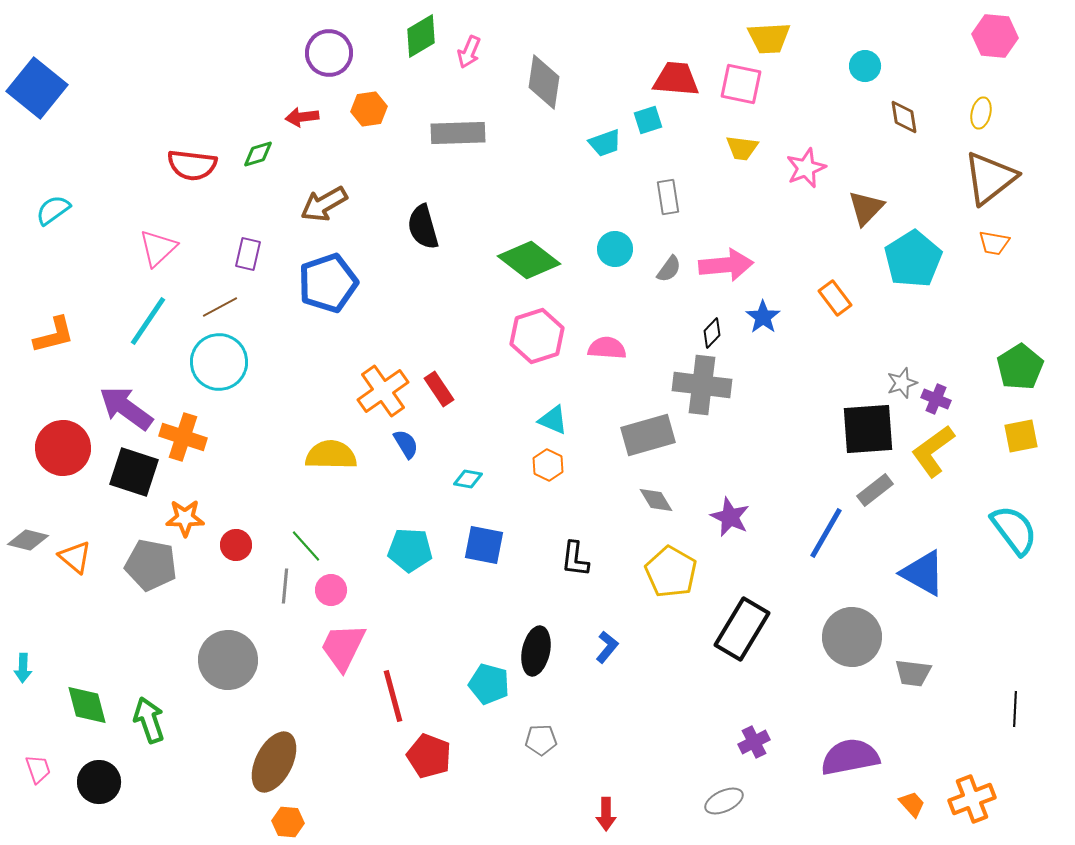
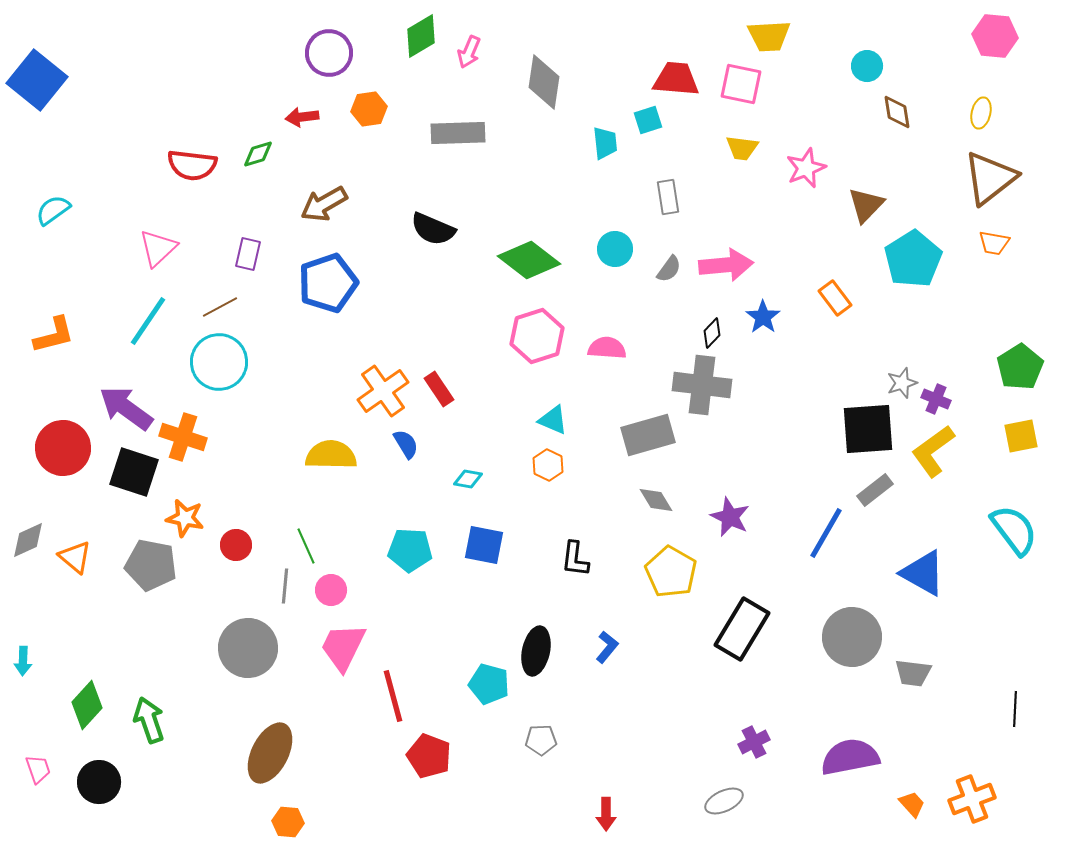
yellow trapezoid at (769, 38): moved 2 px up
cyan circle at (865, 66): moved 2 px right
blue square at (37, 88): moved 8 px up
brown diamond at (904, 117): moved 7 px left, 5 px up
cyan trapezoid at (605, 143): rotated 76 degrees counterclockwise
brown triangle at (866, 208): moved 3 px up
black semicircle at (423, 227): moved 10 px right, 2 px down; rotated 51 degrees counterclockwise
orange star at (185, 518): rotated 12 degrees clockwise
gray diamond at (28, 540): rotated 39 degrees counterclockwise
green line at (306, 546): rotated 18 degrees clockwise
gray circle at (228, 660): moved 20 px right, 12 px up
cyan arrow at (23, 668): moved 7 px up
green diamond at (87, 705): rotated 57 degrees clockwise
brown ellipse at (274, 762): moved 4 px left, 9 px up
